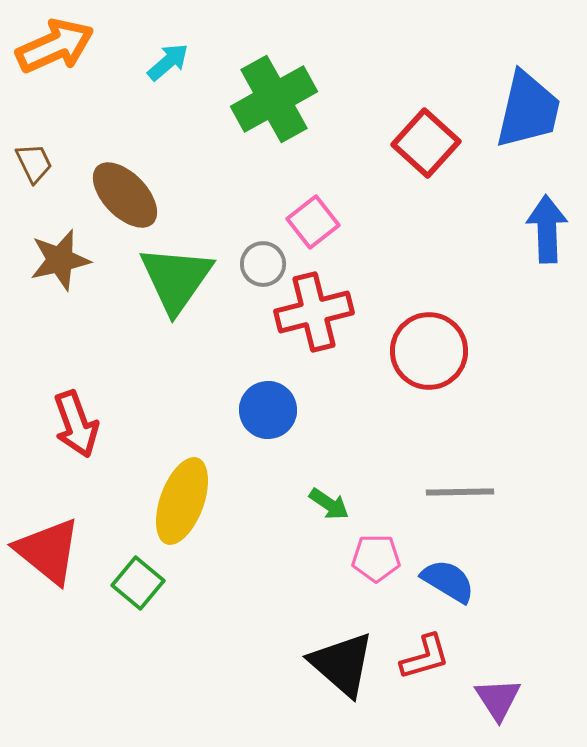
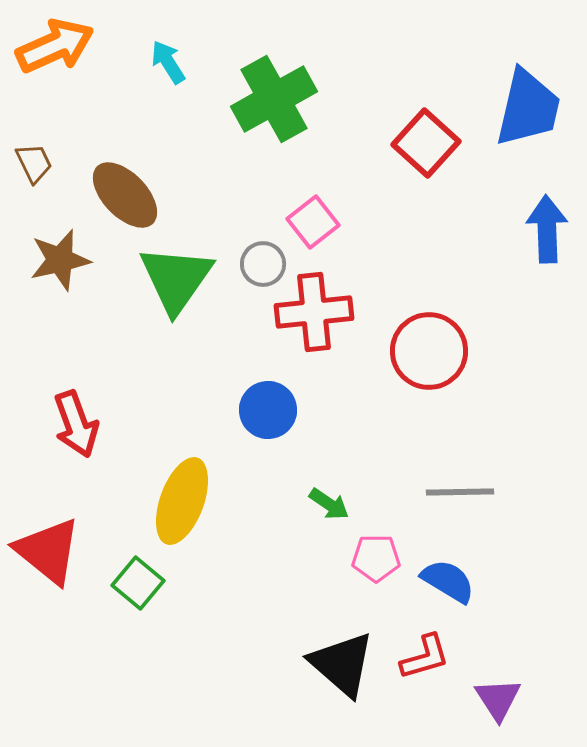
cyan arrow: rotated 81 degrees counterclockwise
blue trapezoid: moved 2 px up
red cross: rotated 8 degrees clockwise
